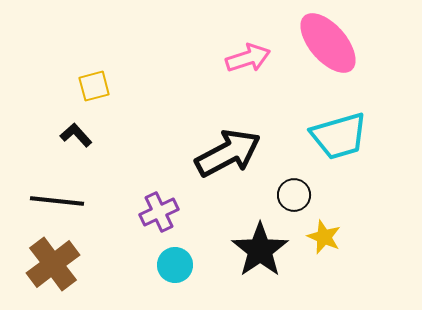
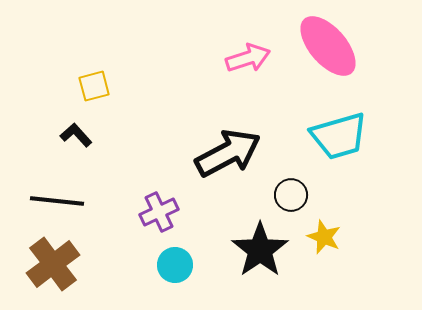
pink ellipse: moved 3 px down
black circle: moved 3 px left
